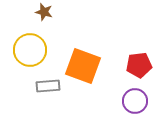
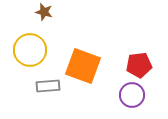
purple circle: moved 3 px left, 6 px up
